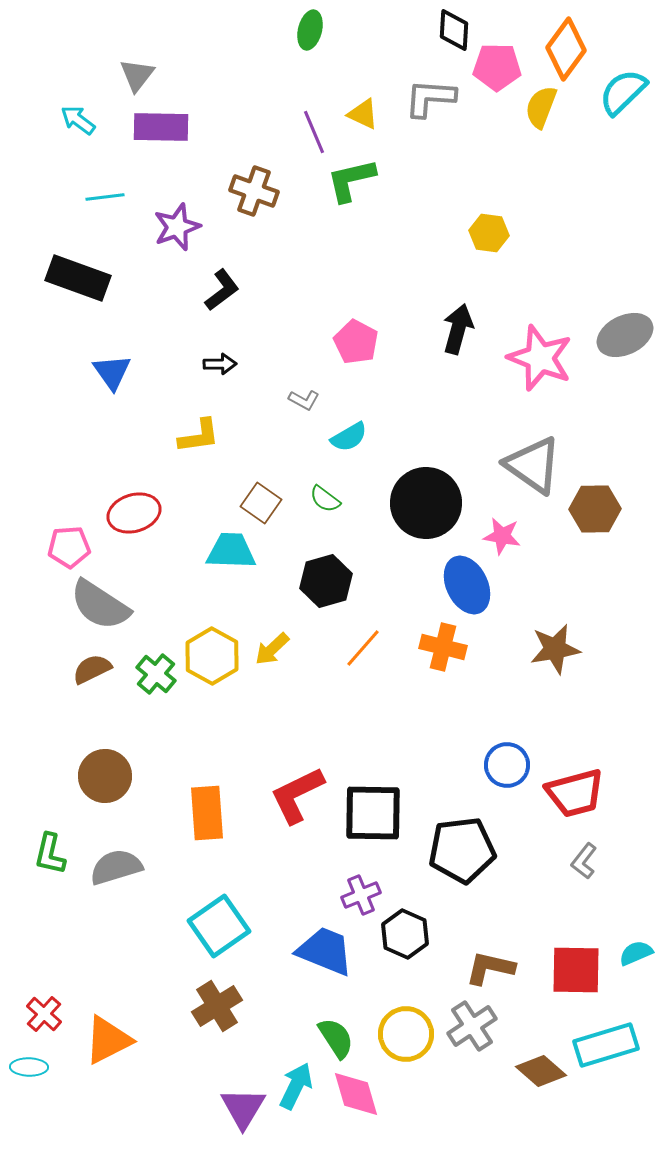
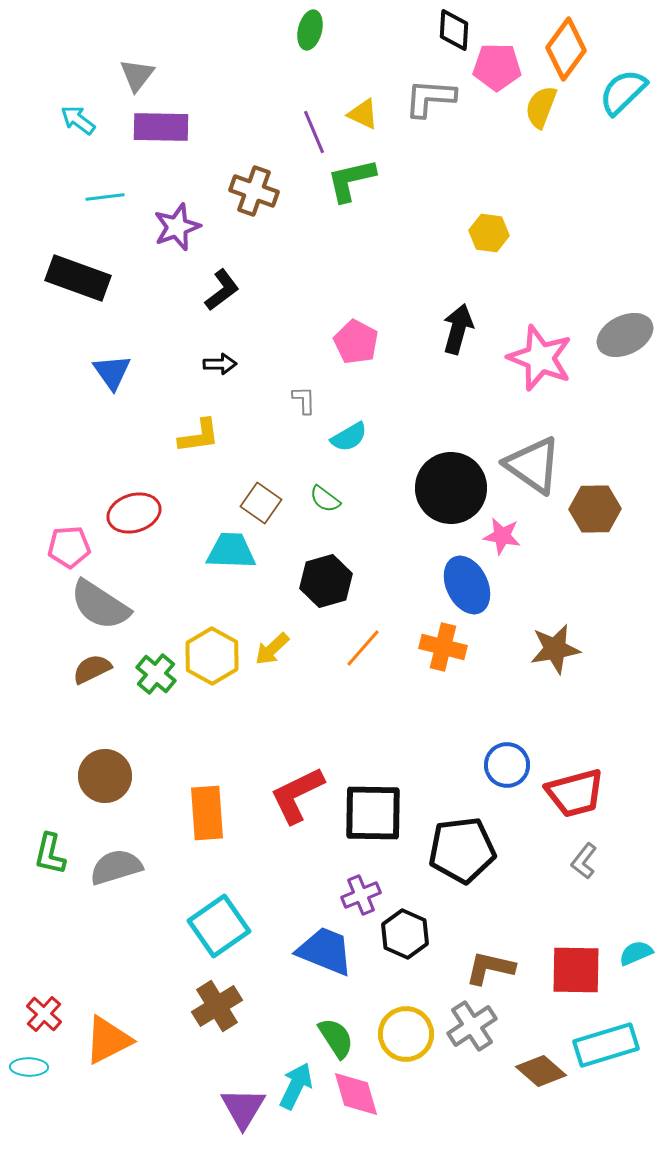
gray L-shape at (304, 400): rotated 120 degrees counterclockwise
black circle at (426, 503): moved 25 px right, 15 px up
